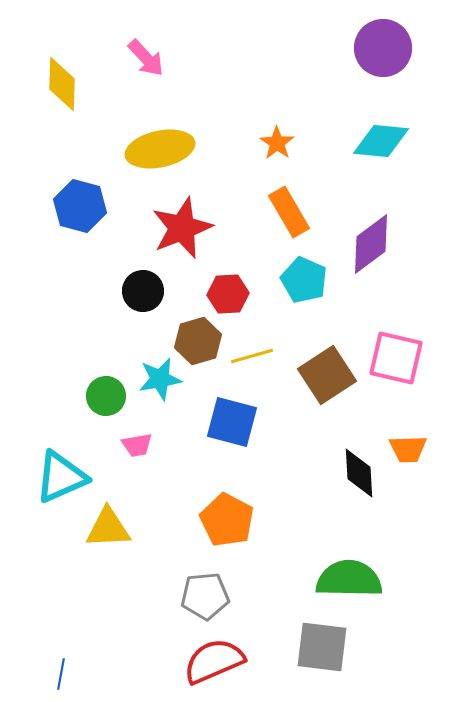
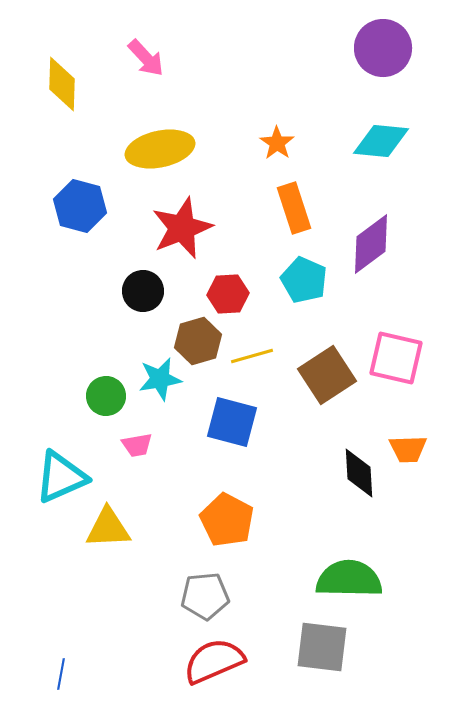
orange rectangle: moved 5 px right, 4 px up; rotated 12 degrees clockwise
